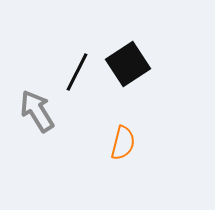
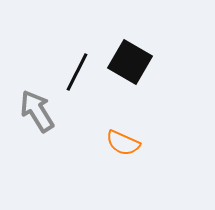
black square: moved 2 px right, 2 px up; rotated 27 degrees counterclockwise
orange semicircle: rotated 100 degrees clockwise
